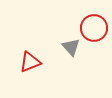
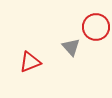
red circle: moved 2 px right, 1 px up
